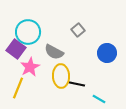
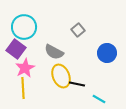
cyan circle: moved 4 px left, 5 px up
pink star: moved 5 px left, 1 px down
yellow ellipse: rotated 20 degrees counterclockwise
yellow line: moved 5 px right; rotated 25 degrees counterclockwise
